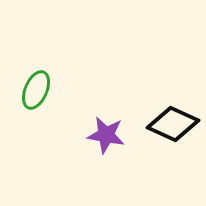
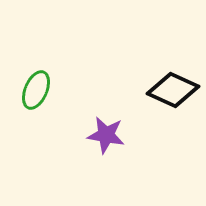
black diamond: moved 34 px up
